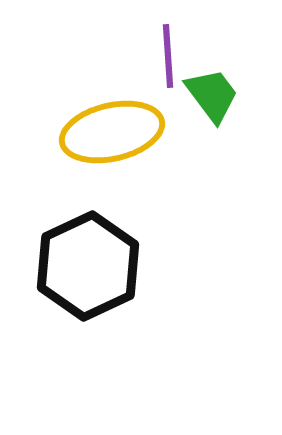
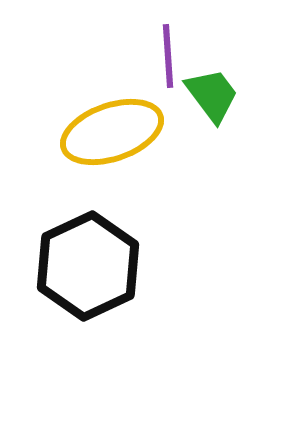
yellow ellipse: rotated 6 degrees counterclockwise
